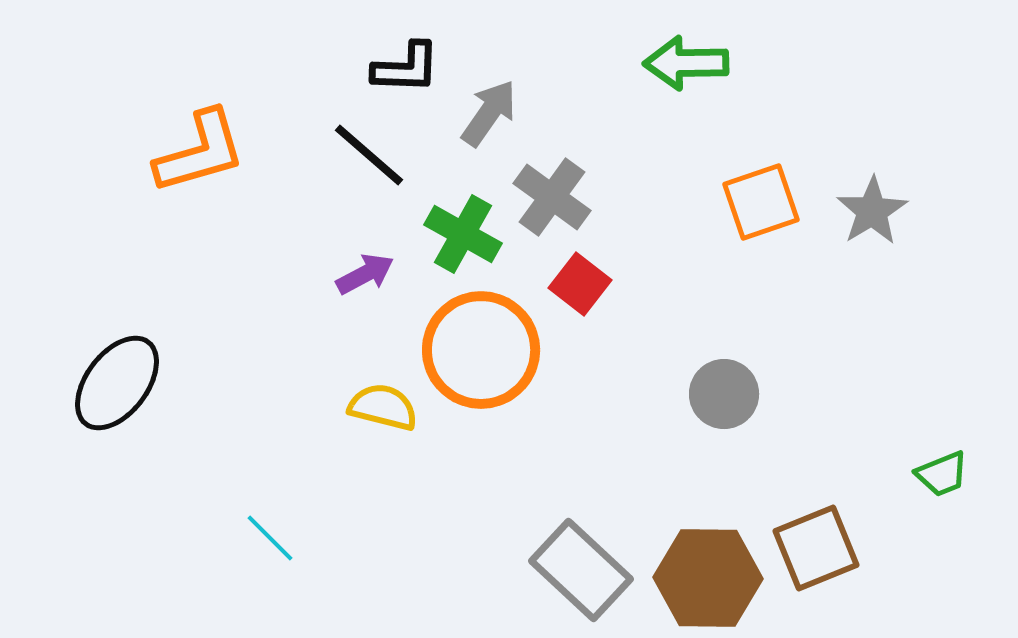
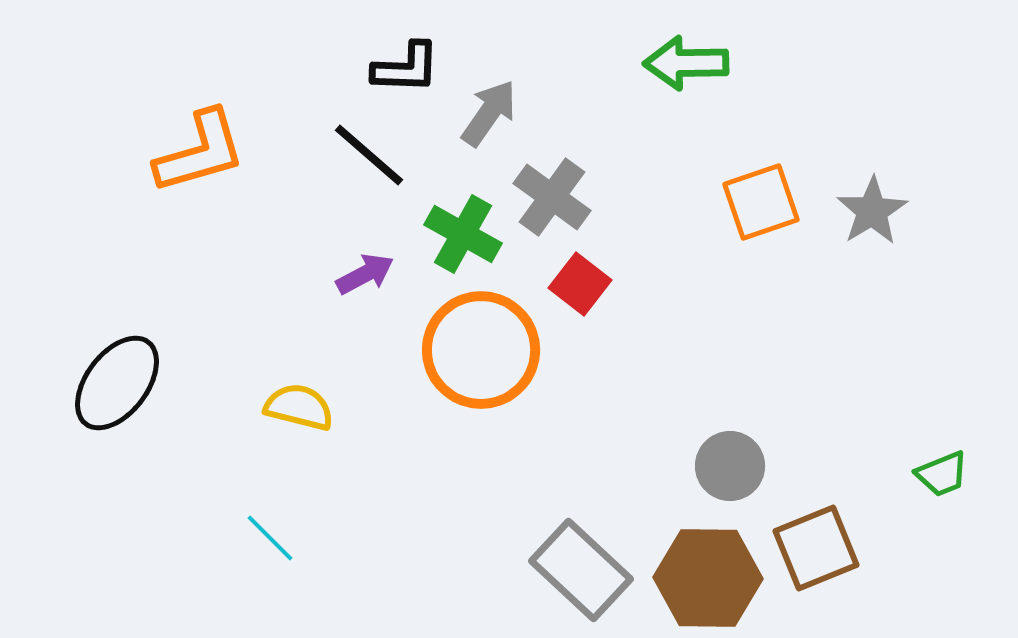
gray circle: moved 6 px right, 72 px down
yellow semicircle: moved 84 px left
